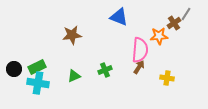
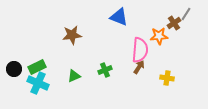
cyan cross: rotated 15 degrees clockwise
